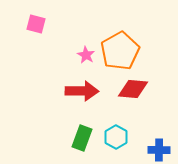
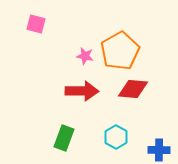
pink star: moved 1 px left, 1 px down; rotated 18 degrees counterclockwise
green rectangle: moved 18 px left
